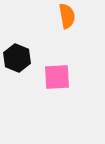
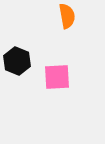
black hexagon: moved 3 px down
